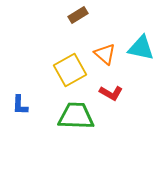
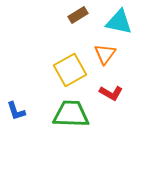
cyan triangle: moved 22 px left, 26 px up
orange triangle: rotated 25 degrees clockwise
blue L-shape: moved 4 px left, 6 px down; rotated 20 degrees counterclockwise
green trapezoid: moved 5 px left, 2 px up
